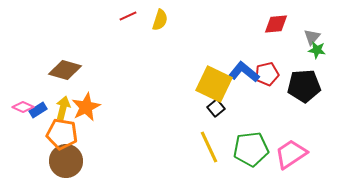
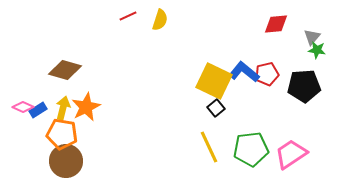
yellow square: moved 3 px up
